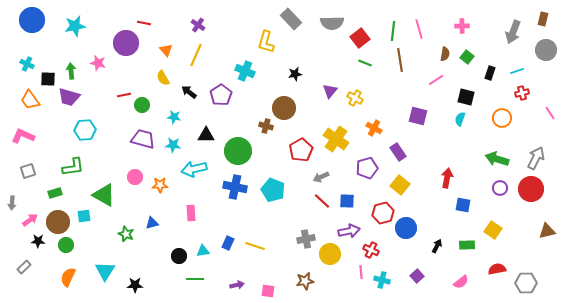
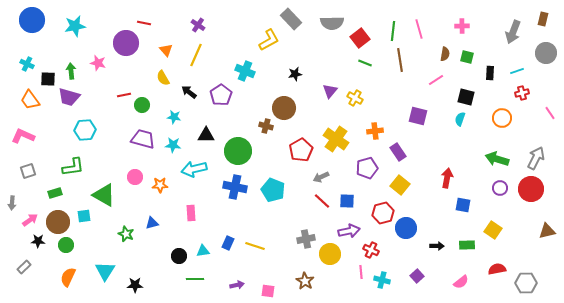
yellow L-shape at (266, 42): moved 3 px right, 2 px up; rotated 135 degrees counterclockwise
gray circle at (546, 50): moved 3 px down
green square at (467, 57): rotated 24 degrees counterclockwise
black rectangle at (490, 73): rotated 16 degrees counterclockwise
orange cross at (374, 128): moved 1 px right, 3 px down; rotated 35 degrees counterclockwise
black arrow at (437, 246): rotated 64 degrees clockwise
brown star at (305, 281): rotated 30 degrees counterclockwise
